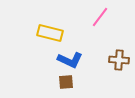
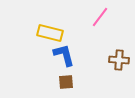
blue L-shape: moved 6 px left, 5 px up; rotated 130 degrees counterclockwise
